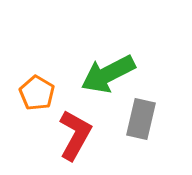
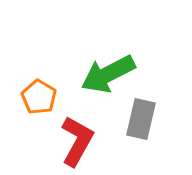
orange pentagon: moved 2 px right, 4 px down
red L-shape: moved 2 px right, 6 px down
